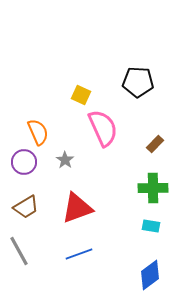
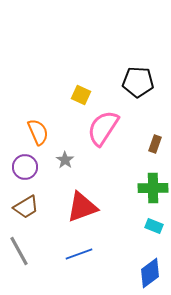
pink semicircle: rotated 123 degrees counterclockwise
brown rectangle: rotated 24 degrees counterclockwise
purple circle: moved 1 px right, 5 px down
red triangle: moved 5 px right, 1 px up
cyan rectangle: moved 3 px right; rotated 12 degrees clockwise
blue diamond: moved 2 px up
